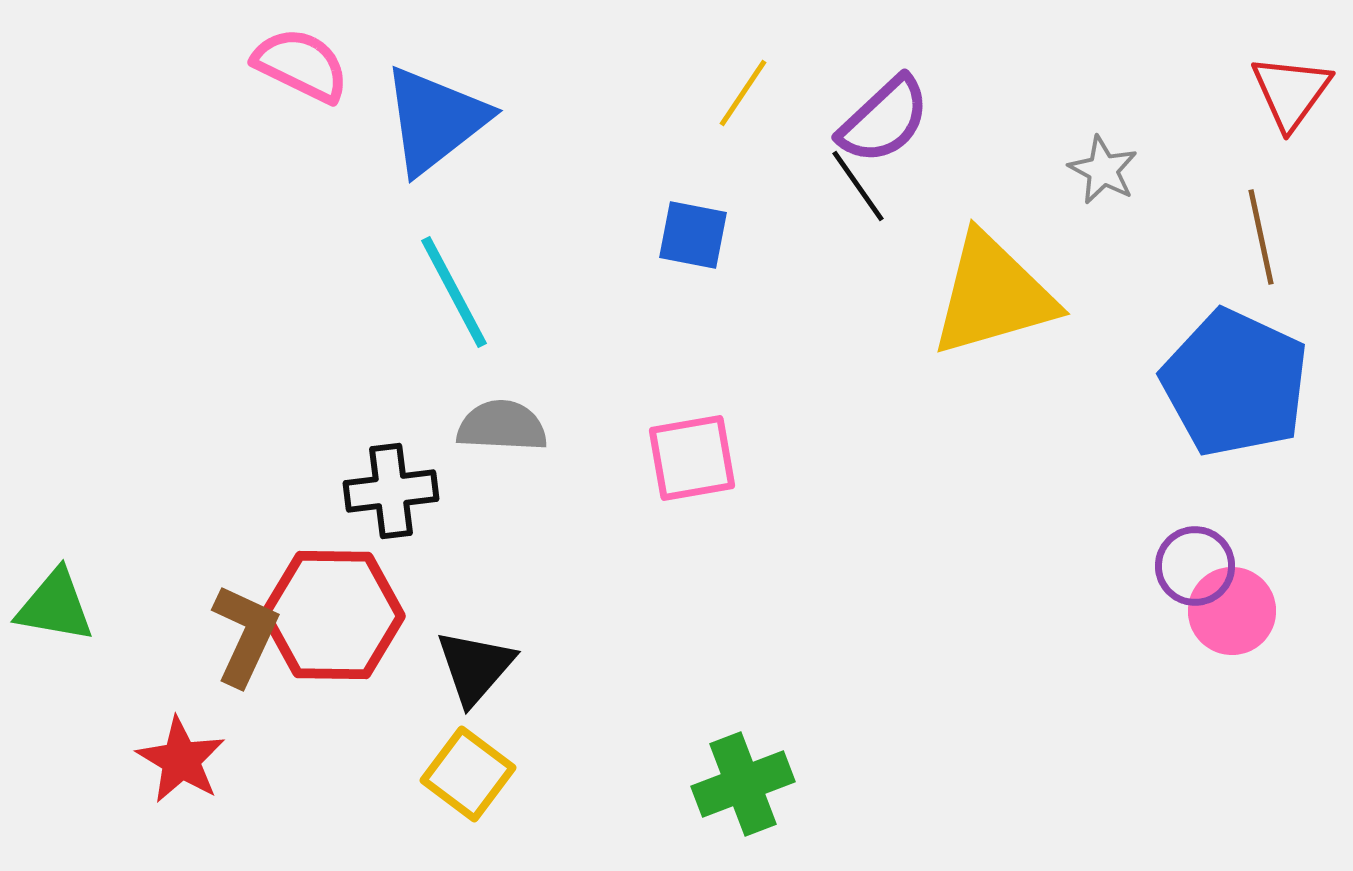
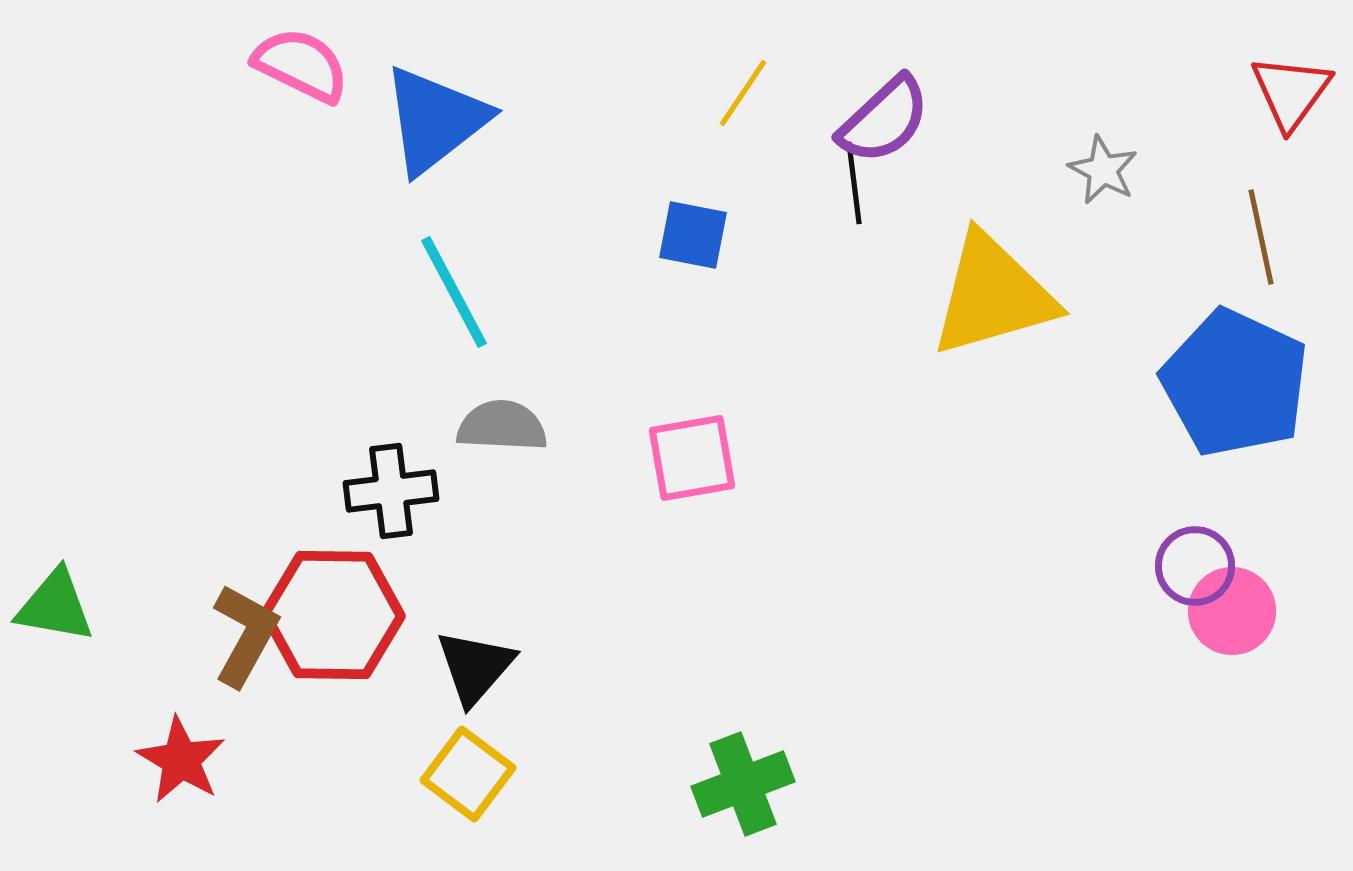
black line: moved 4 px left, 3 px up; rotated 28 degrees clockwise
brown L-shape: rotated 4 degrees clockwise
